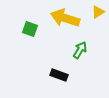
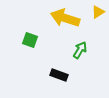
green square: moved 11 px down
